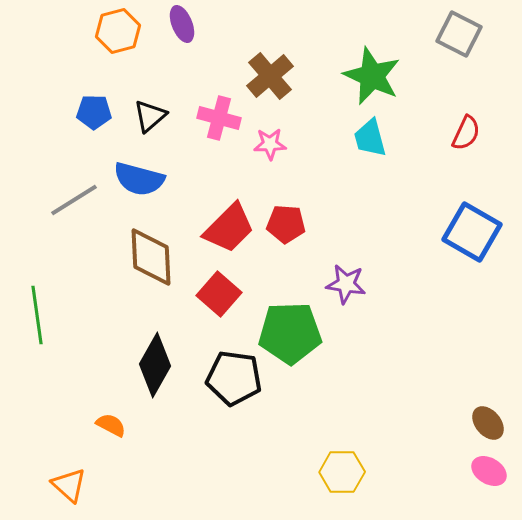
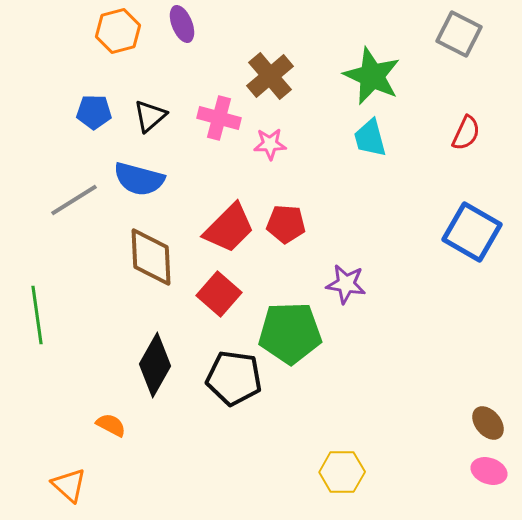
pink ellipse: rotated 12 degrees counterclockwise
